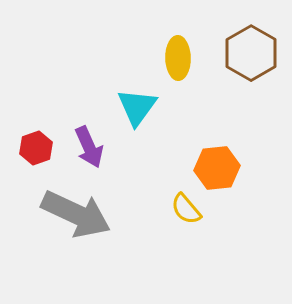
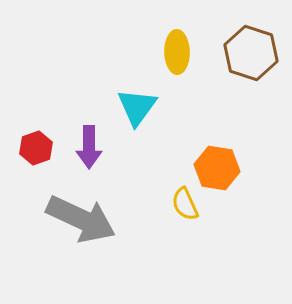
brown hexagon: rotated 12 degrees counterclockwise
yellow ellipse: moved 1 px left, 6 px up
purple arrow: rotated 24 degrees clockwise
orange hexagon: rotated 15 degrees clockwise
yellow semicircle: moved 1 px left, 5 px up; rotated 16 degrees clockwise
gray arrow: moved 5 px right, 5 px down
